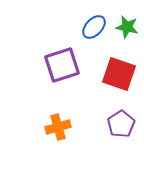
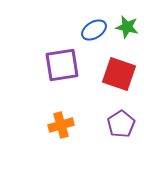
blue ellipse: moved 3 px down; rotated 15 degrees clockwise
purple square: rotated 9 degrees clockwise
orange cross: moved 3 px right, 2 px up
